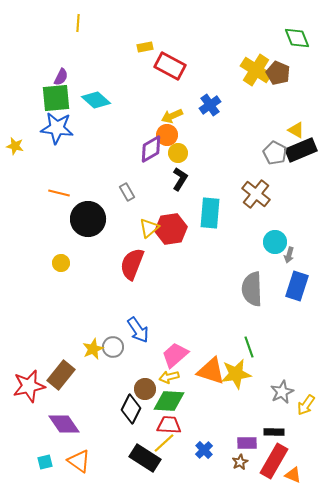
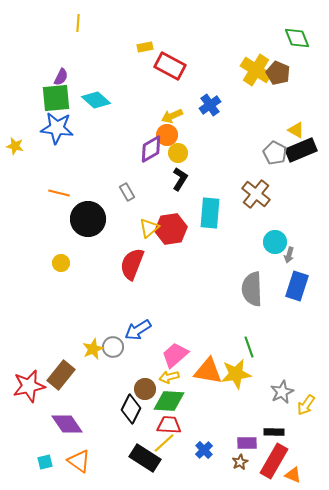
blue arrow at (138, 330): rotated 92 degrees clockwise
orange triangle at (211, 371): moved 3 px left; rotated 8 degrees counterclockwise
purple diamond at (64, 424): moved 3 px right
